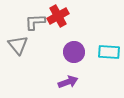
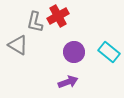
gray L-shape: rotated 75 degrees counterclockwise
gray triangle: rotated 20 degrees counterclockwise
cyan rectangle: rotated 35 degrees clockwise
